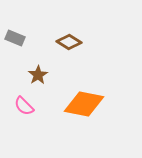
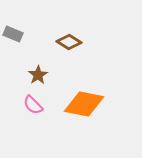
gray rectangle: moved 2 px left, 4 px up
pink semicircle: moved 9 px right, 1 px up
